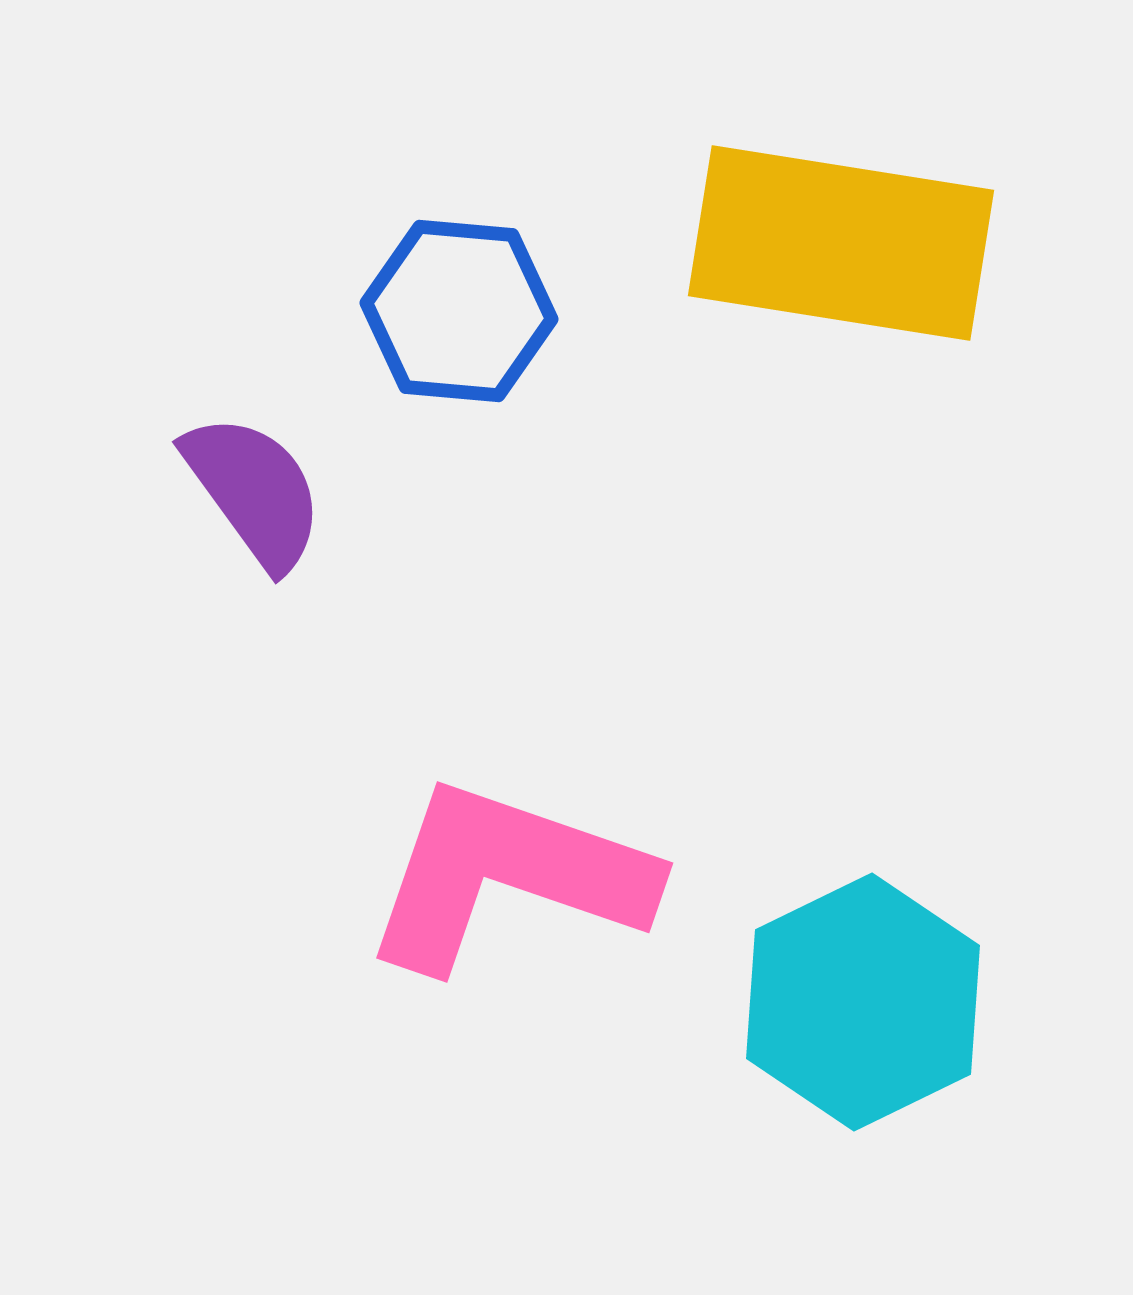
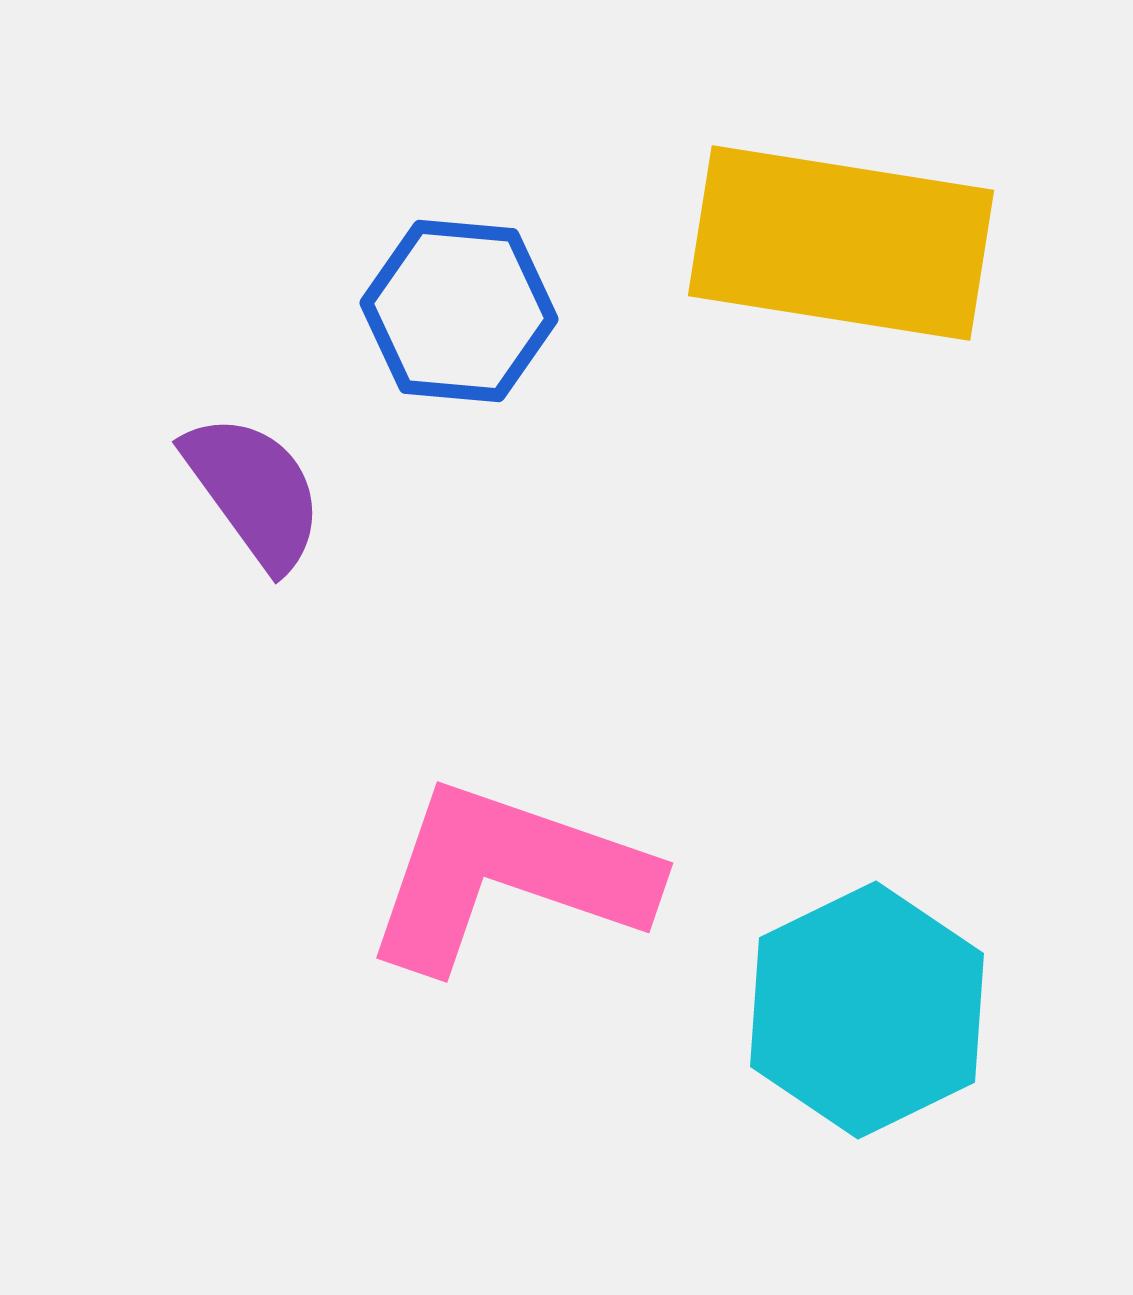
cyan hexagon: moved 4 px right, 8 px down
